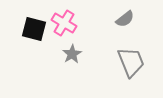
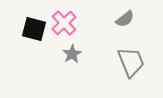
pink cross: rotated 15 degrees clockwise
